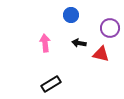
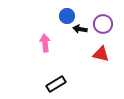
blue circle: moved 4 px left, 1 px down
purple circle: moved 7 px left, 4 px up
black arrow: moved 1 px right, 14 px up
black rectangle: moved 5 px right
